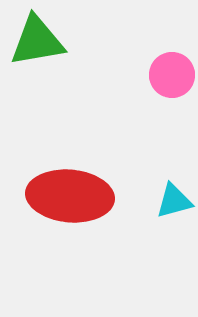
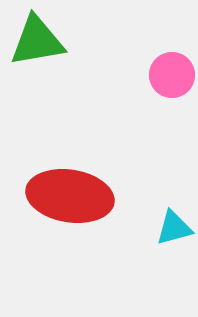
red ellipse: rotated 4 degrees clockwise
cyan triangle: moved 27 px down
